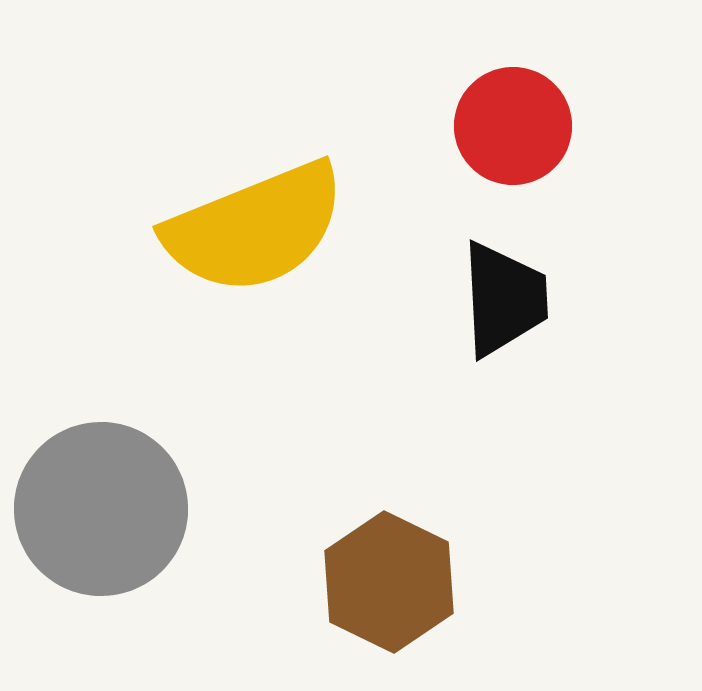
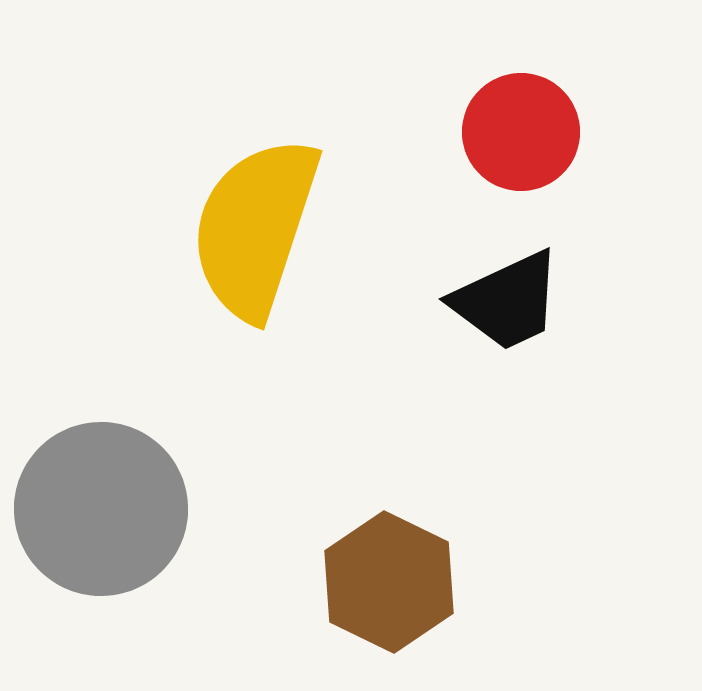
red circle: moved 8 px right, 6 px down
yellow semicircle: rotated 130 degrees clockwise
black trapezoid: moved 3 px right, 2 px down; rotated 68 degrees clockwise
